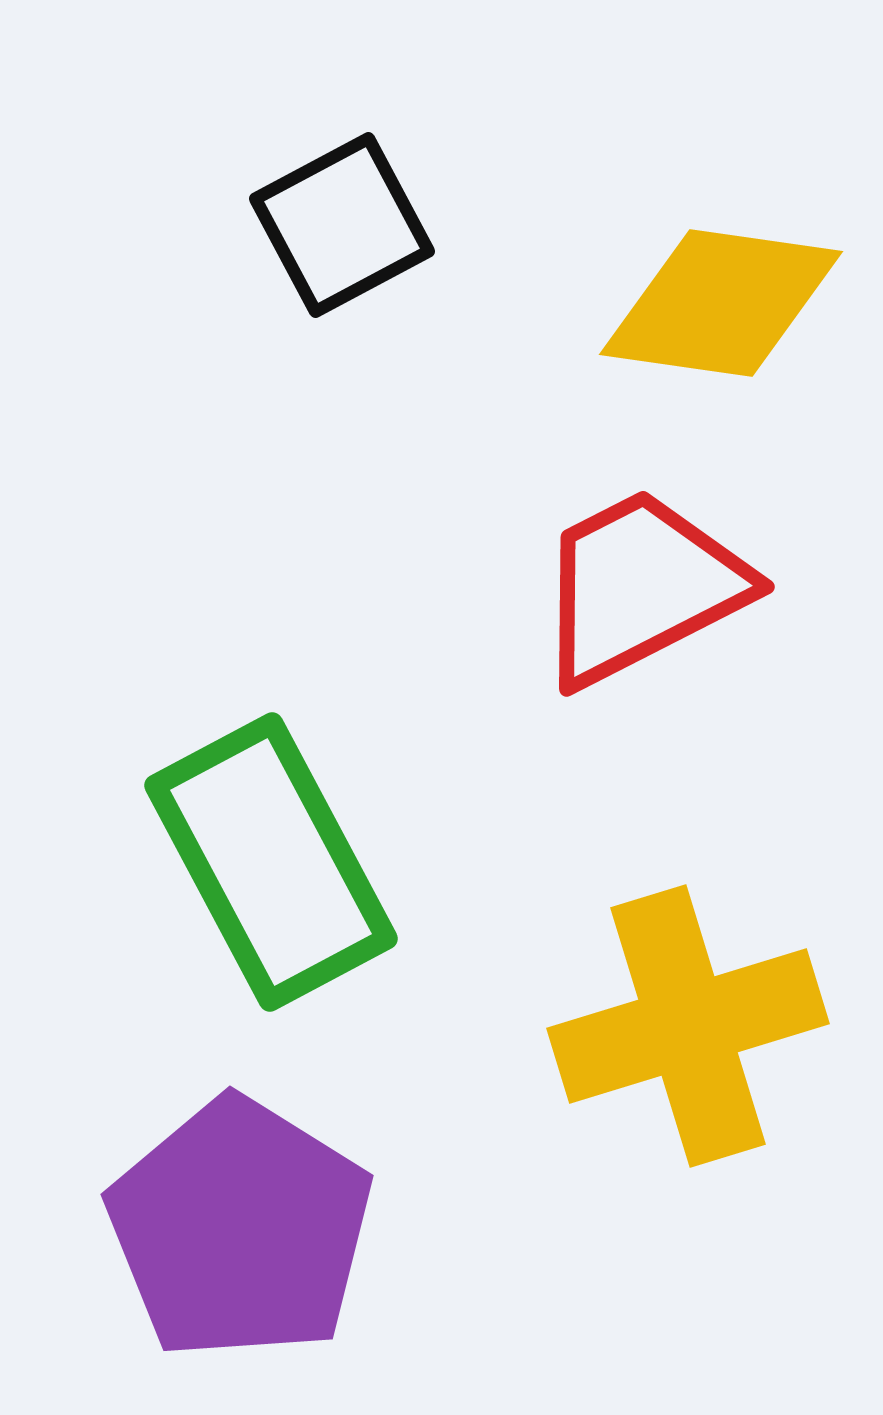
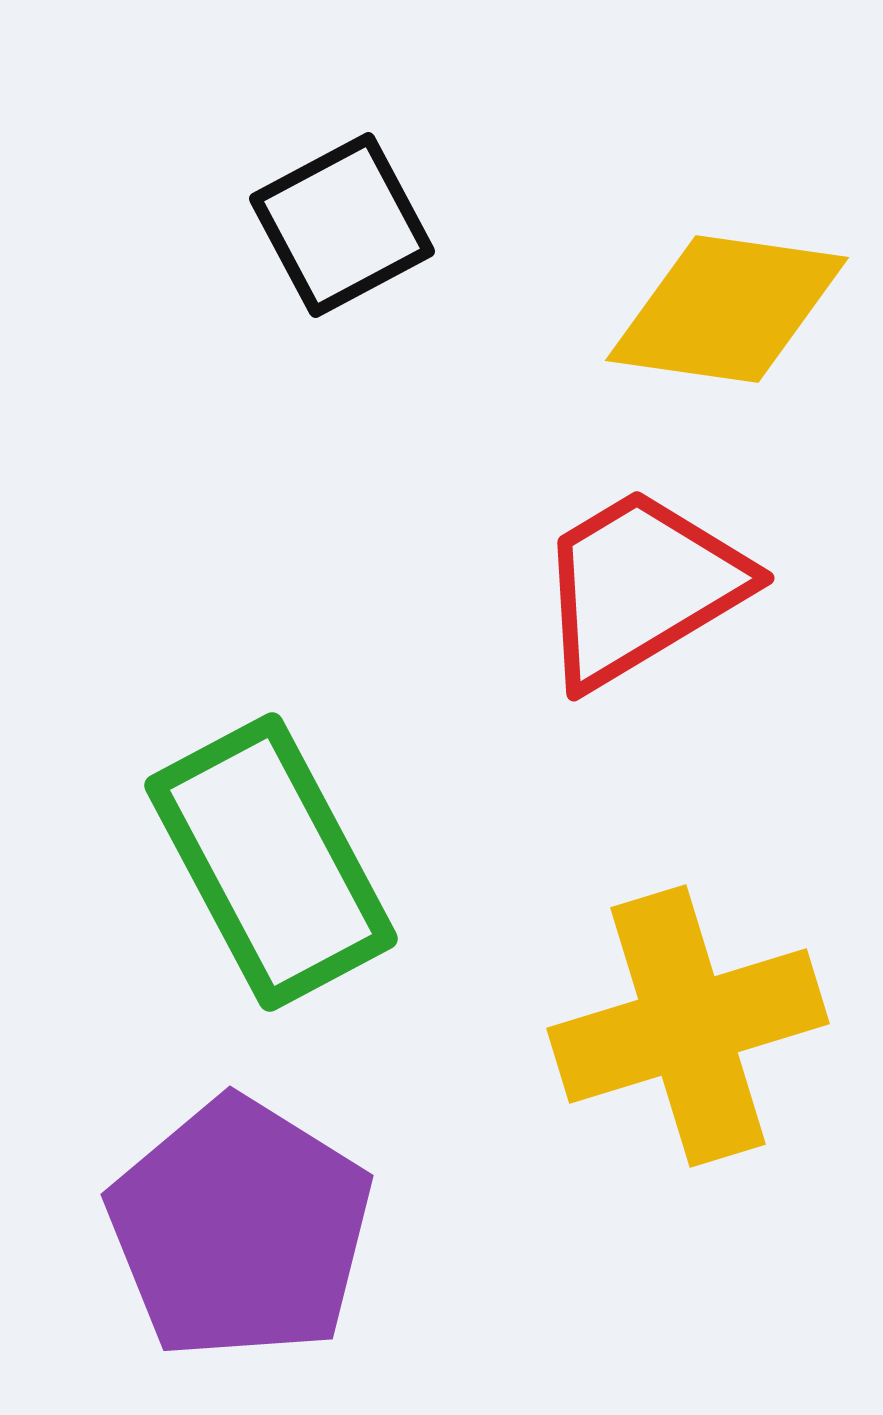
yellow diamond: moved 6 px right, 6 px down
red trapezoid: rotated 4 degrees counterclockwise
